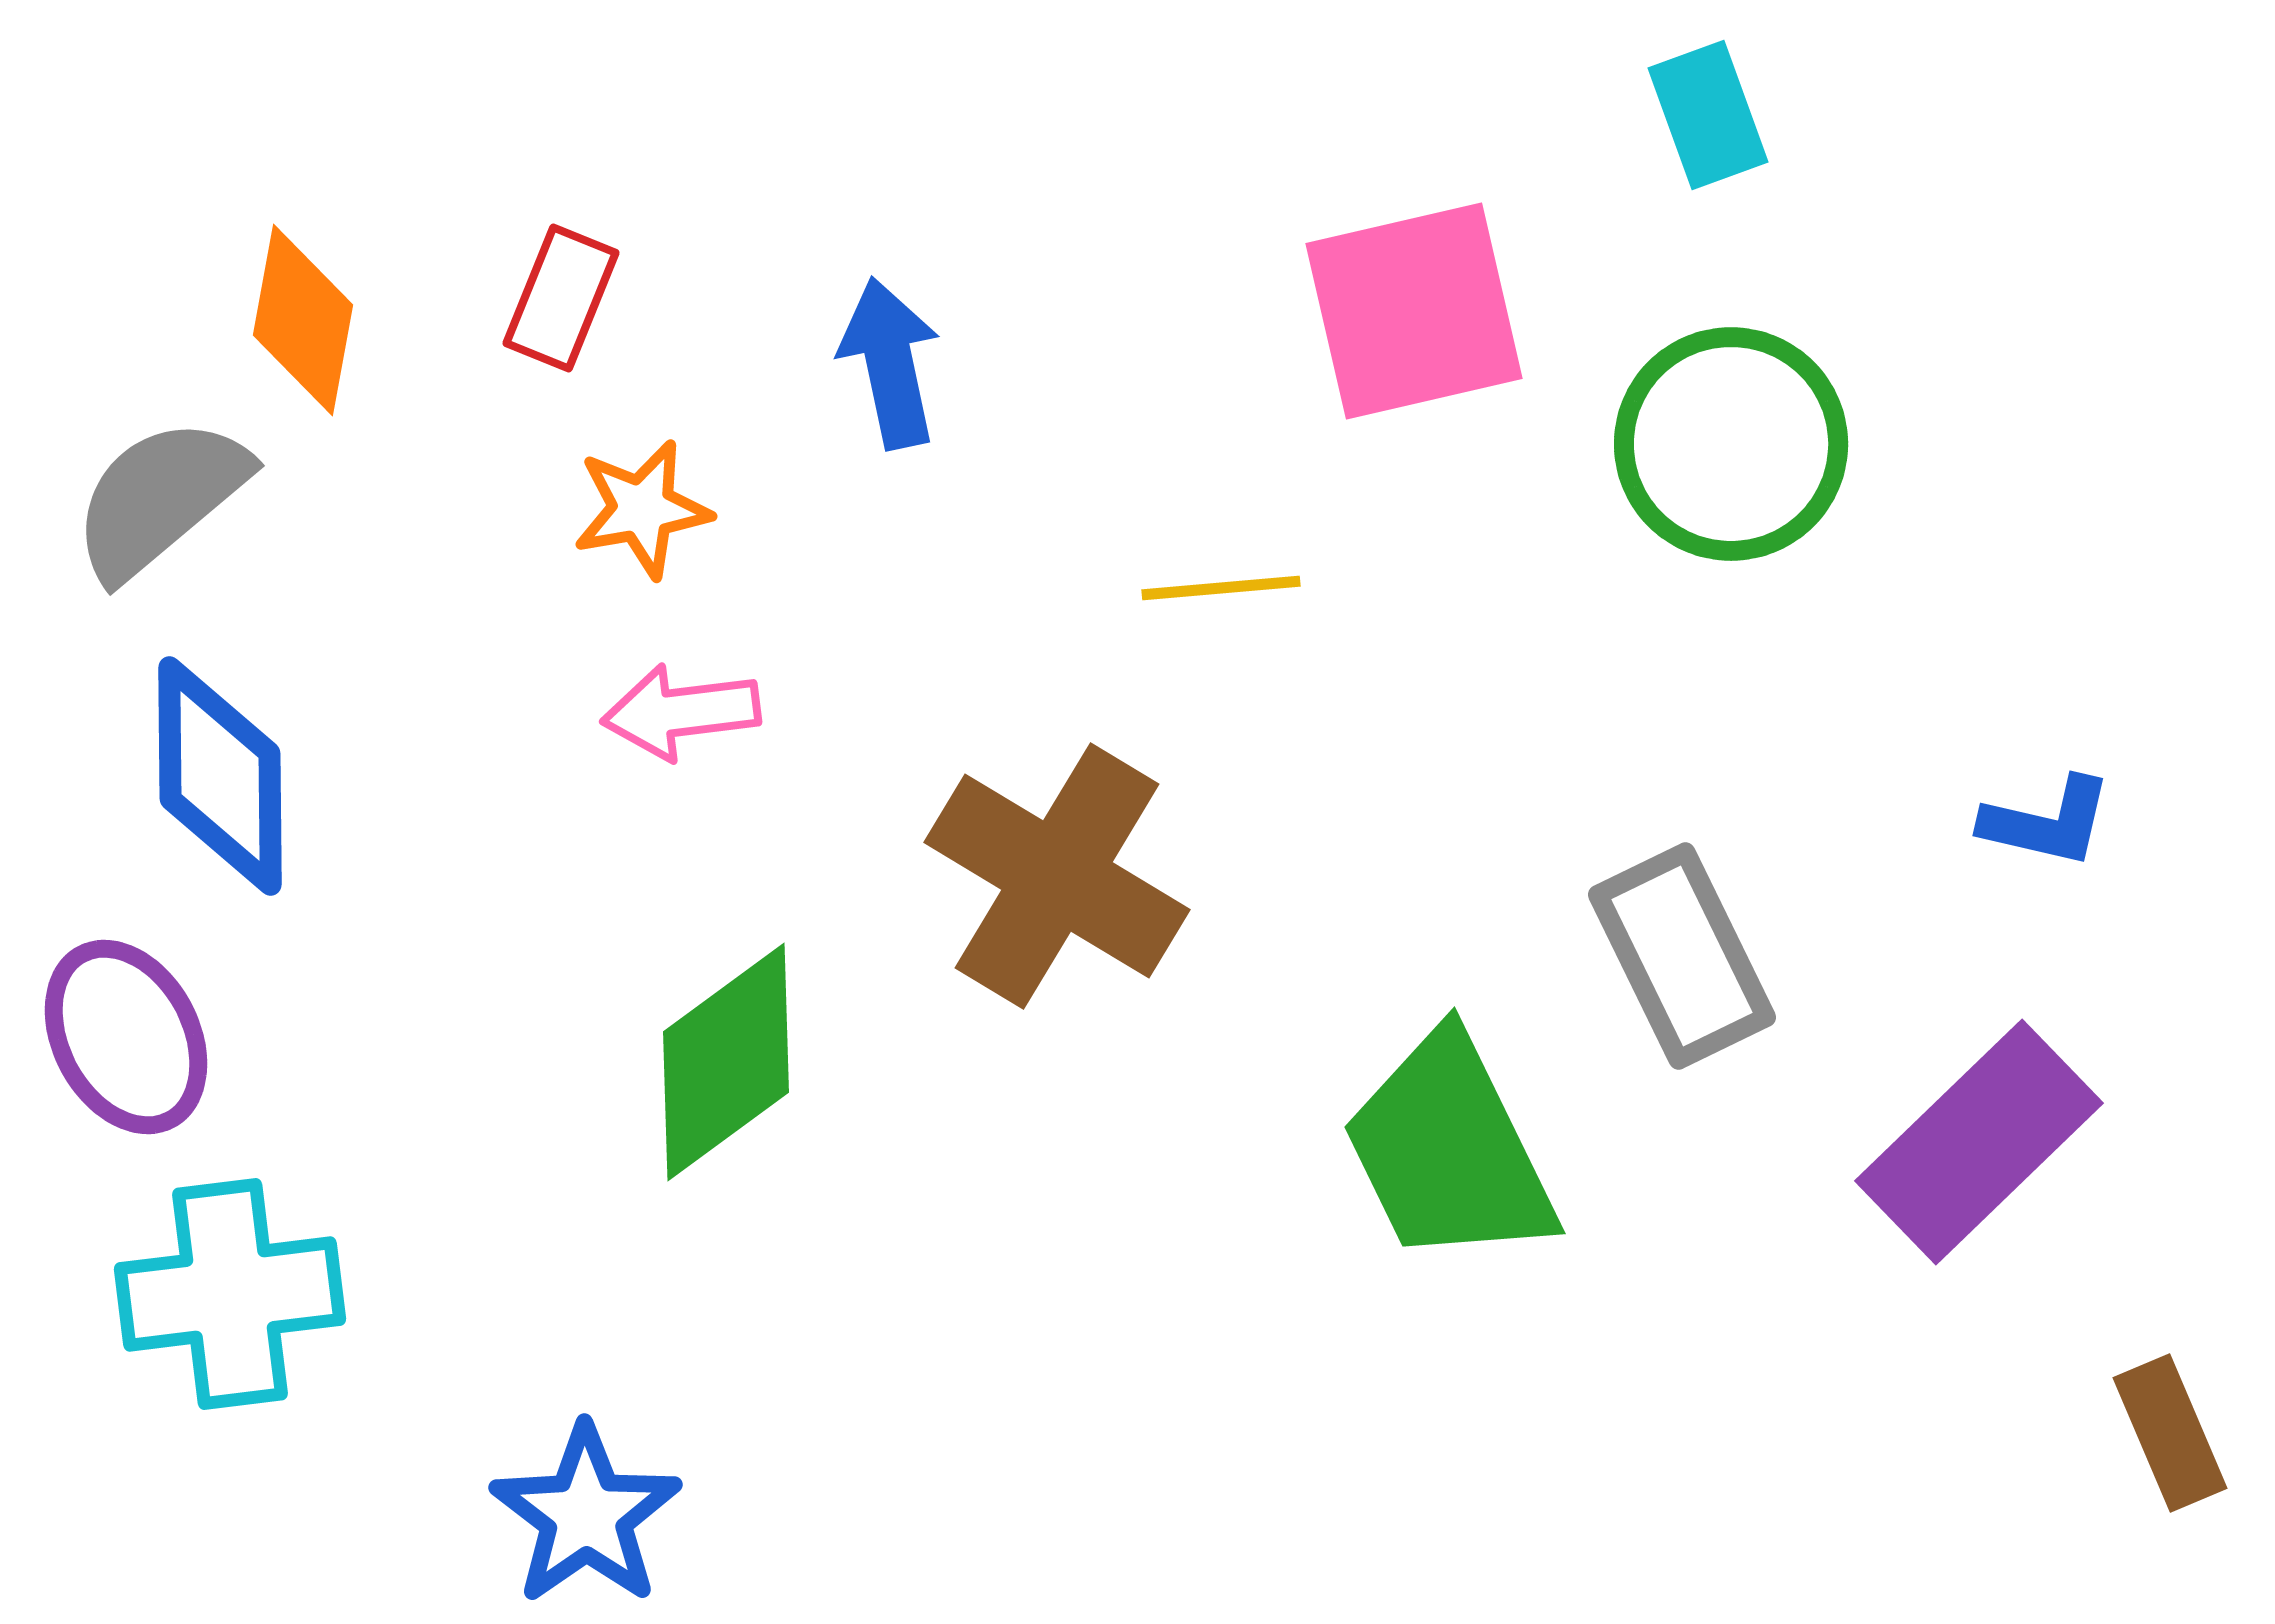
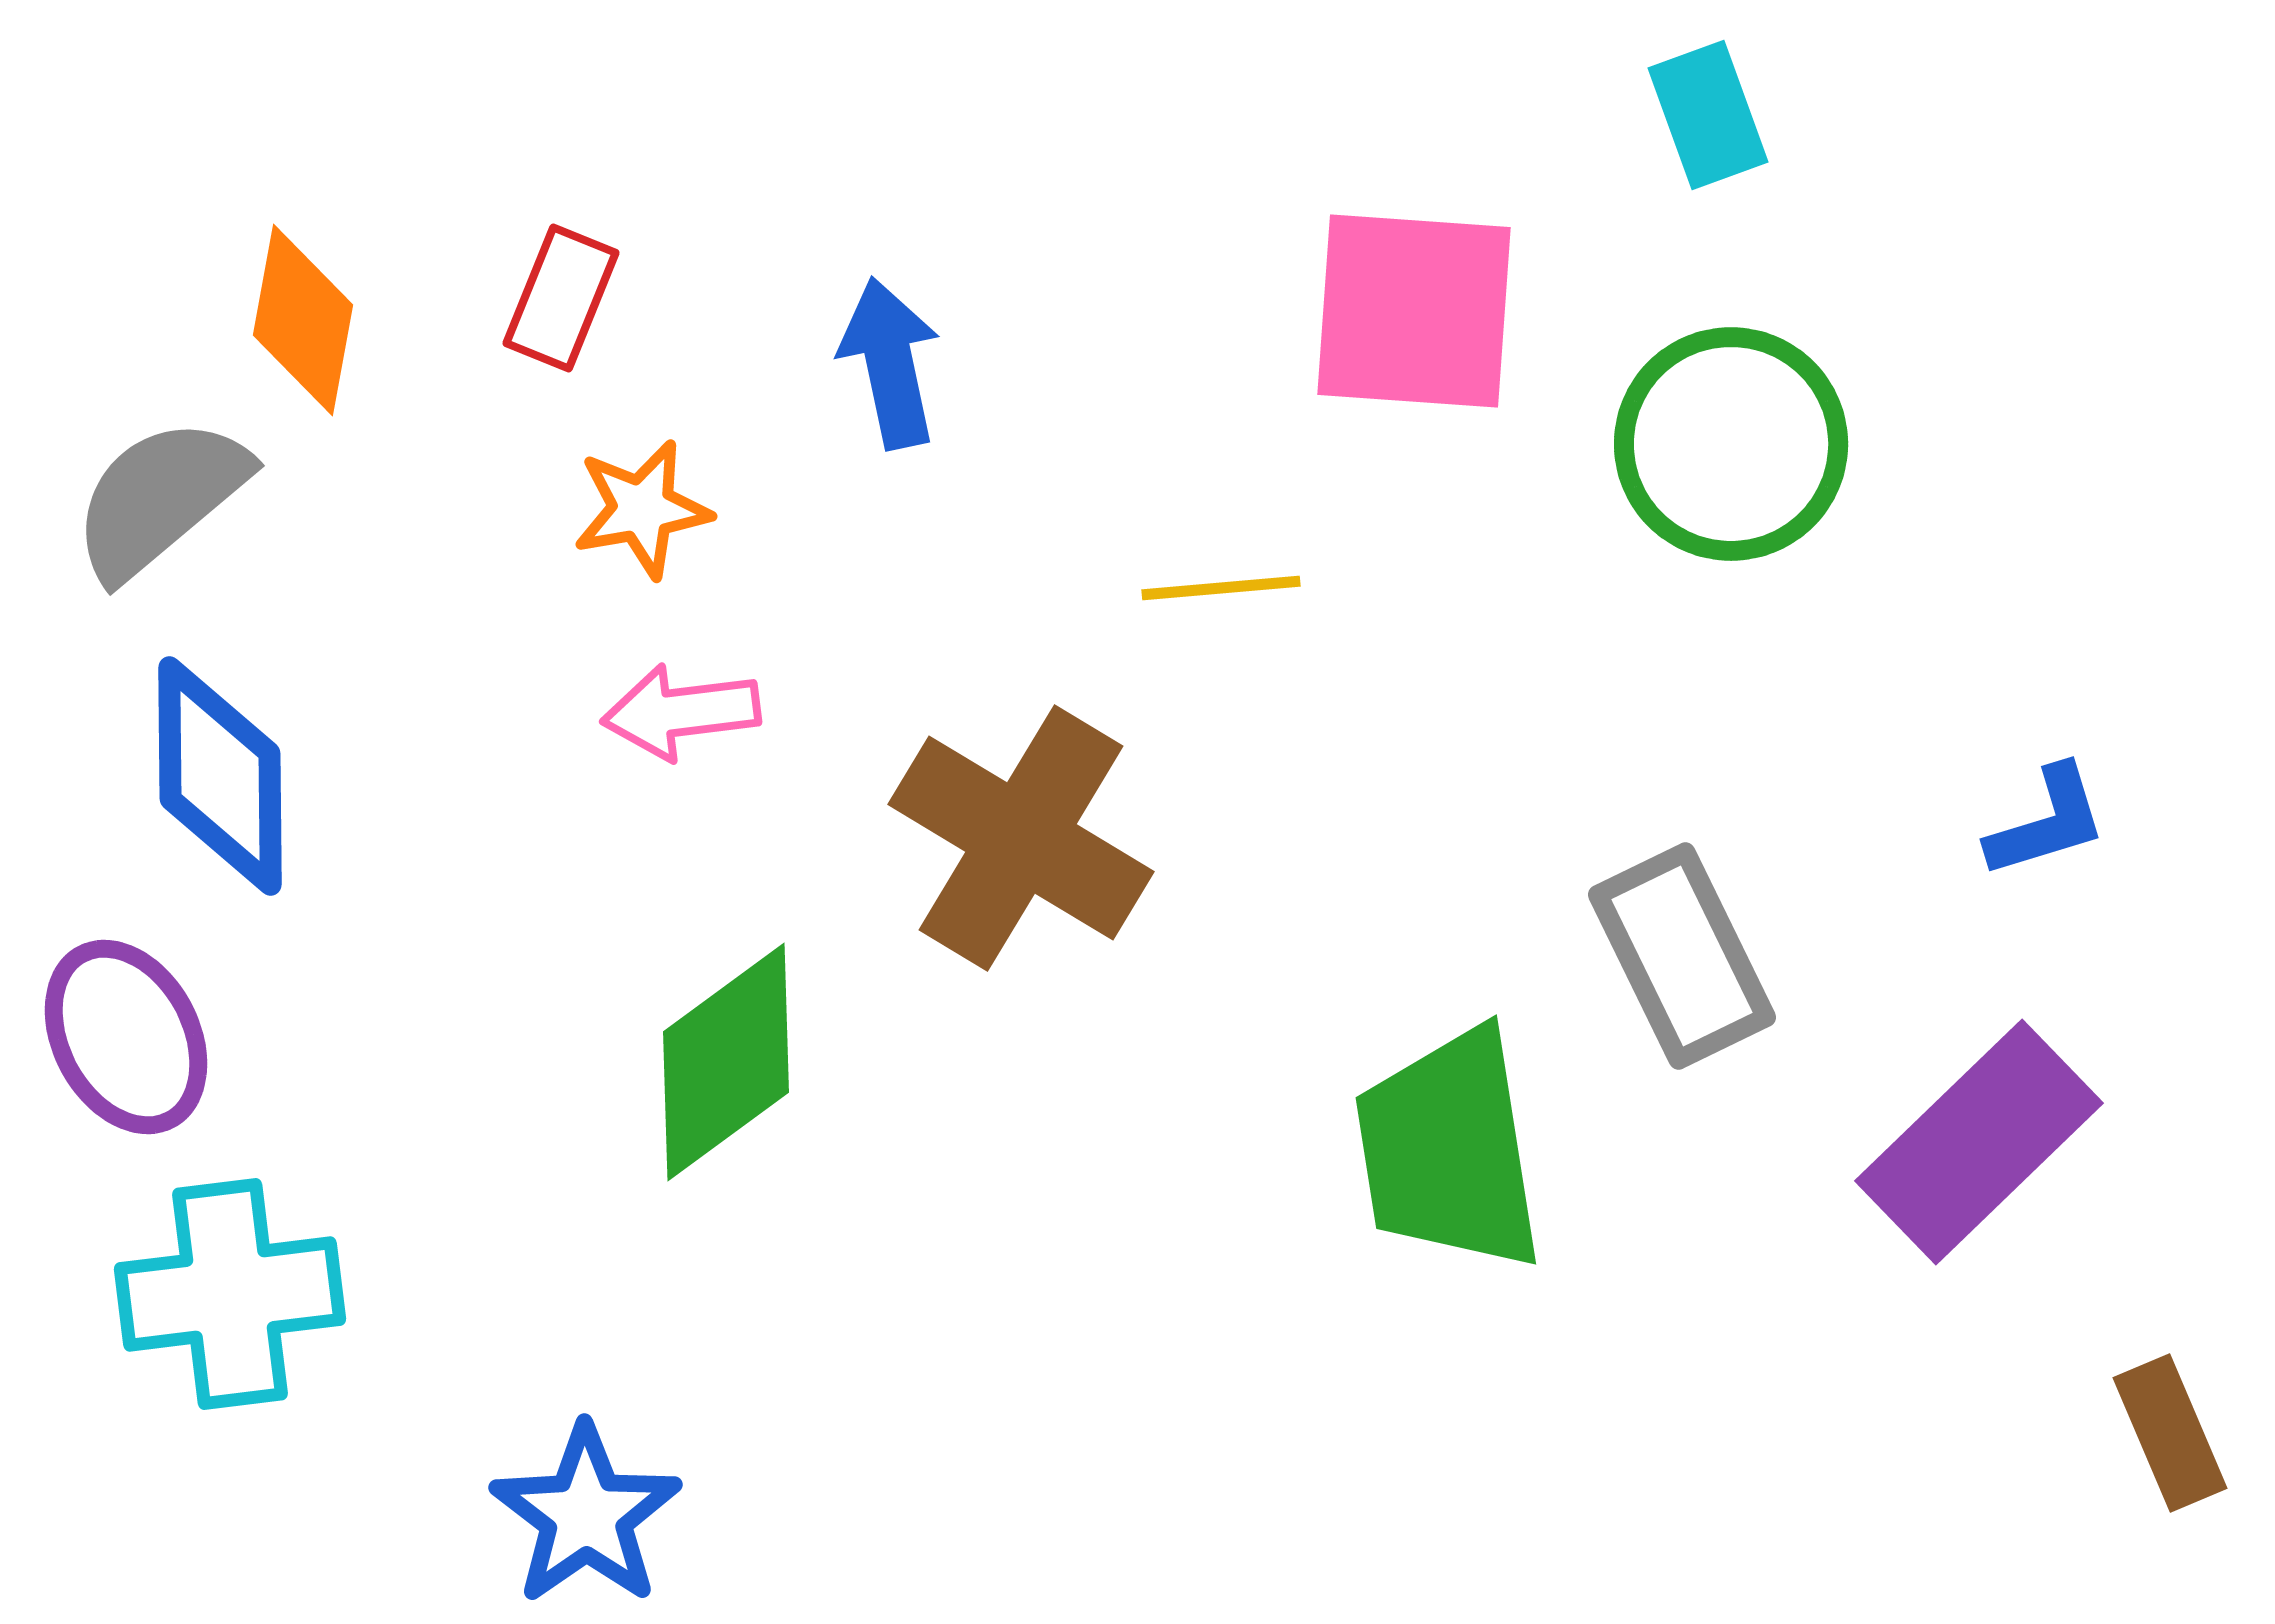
pink square: rotated 17 degrees clockwise
blue L-shape: rotated 30 degrees counterclockwise
brown cross: moved 36 px left, 38 px up
green trapezoid: rotated 17 degrees clockwise
